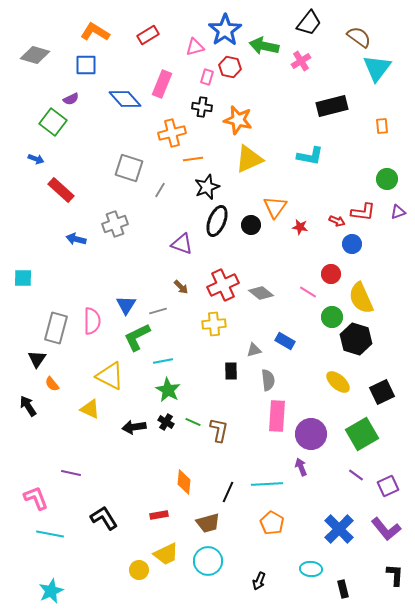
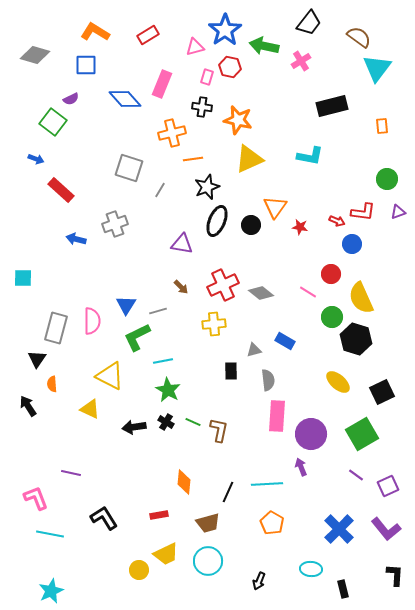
purple triangle at (182, 244): rotated 10 degrees counterclockwise
orange semicircle at (52, 384): rotated 35 degrees clockwise
